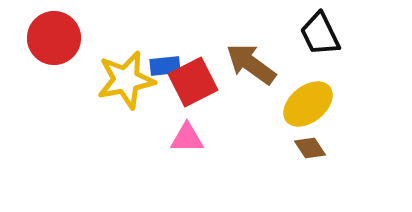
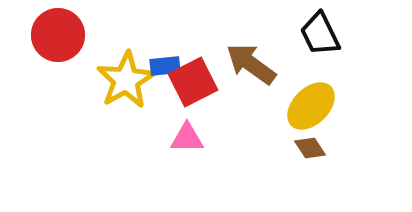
red circle: moved 4 px right, 3 px up
yellow star: rotated 18 degrees counterclockwise
yellow ellipse: moved 3 px right, 2 px down; rotated 6 degrees counterclockwise
